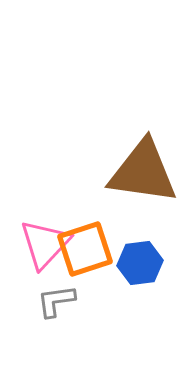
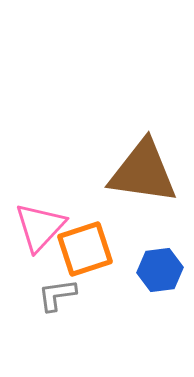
pink triangle: moved 5 px left, 17 px up
blue hexagon: moved 20 px right, 7 px down
gray L-shape: moved 1 px right, 6 px up
